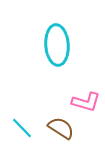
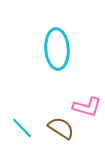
cyan ellipse: moved 4 px down
pink L-shape: moved 1 px right, 5 px down
